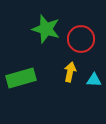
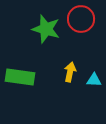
red circle: moved 20 px up
green rectangle: moved 1 px left, 1 px up; rotated 24 degrees clockwise
